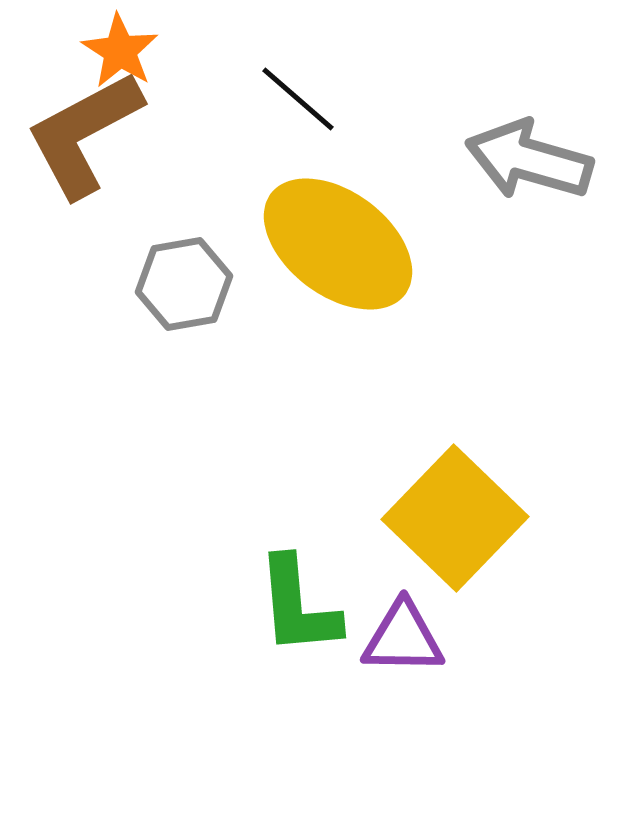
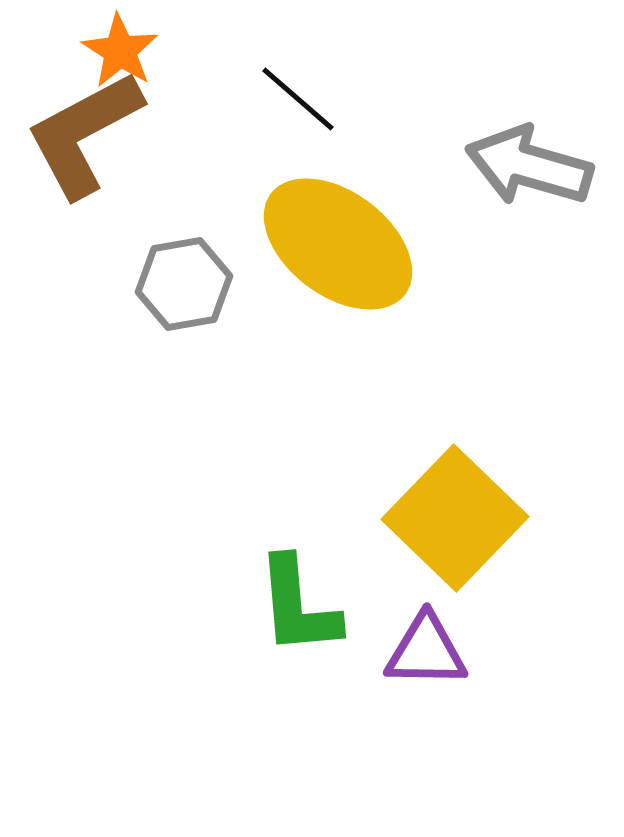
gray arrow: moved 6 px down
purple triangle: moved 23 px right, 13 px down
